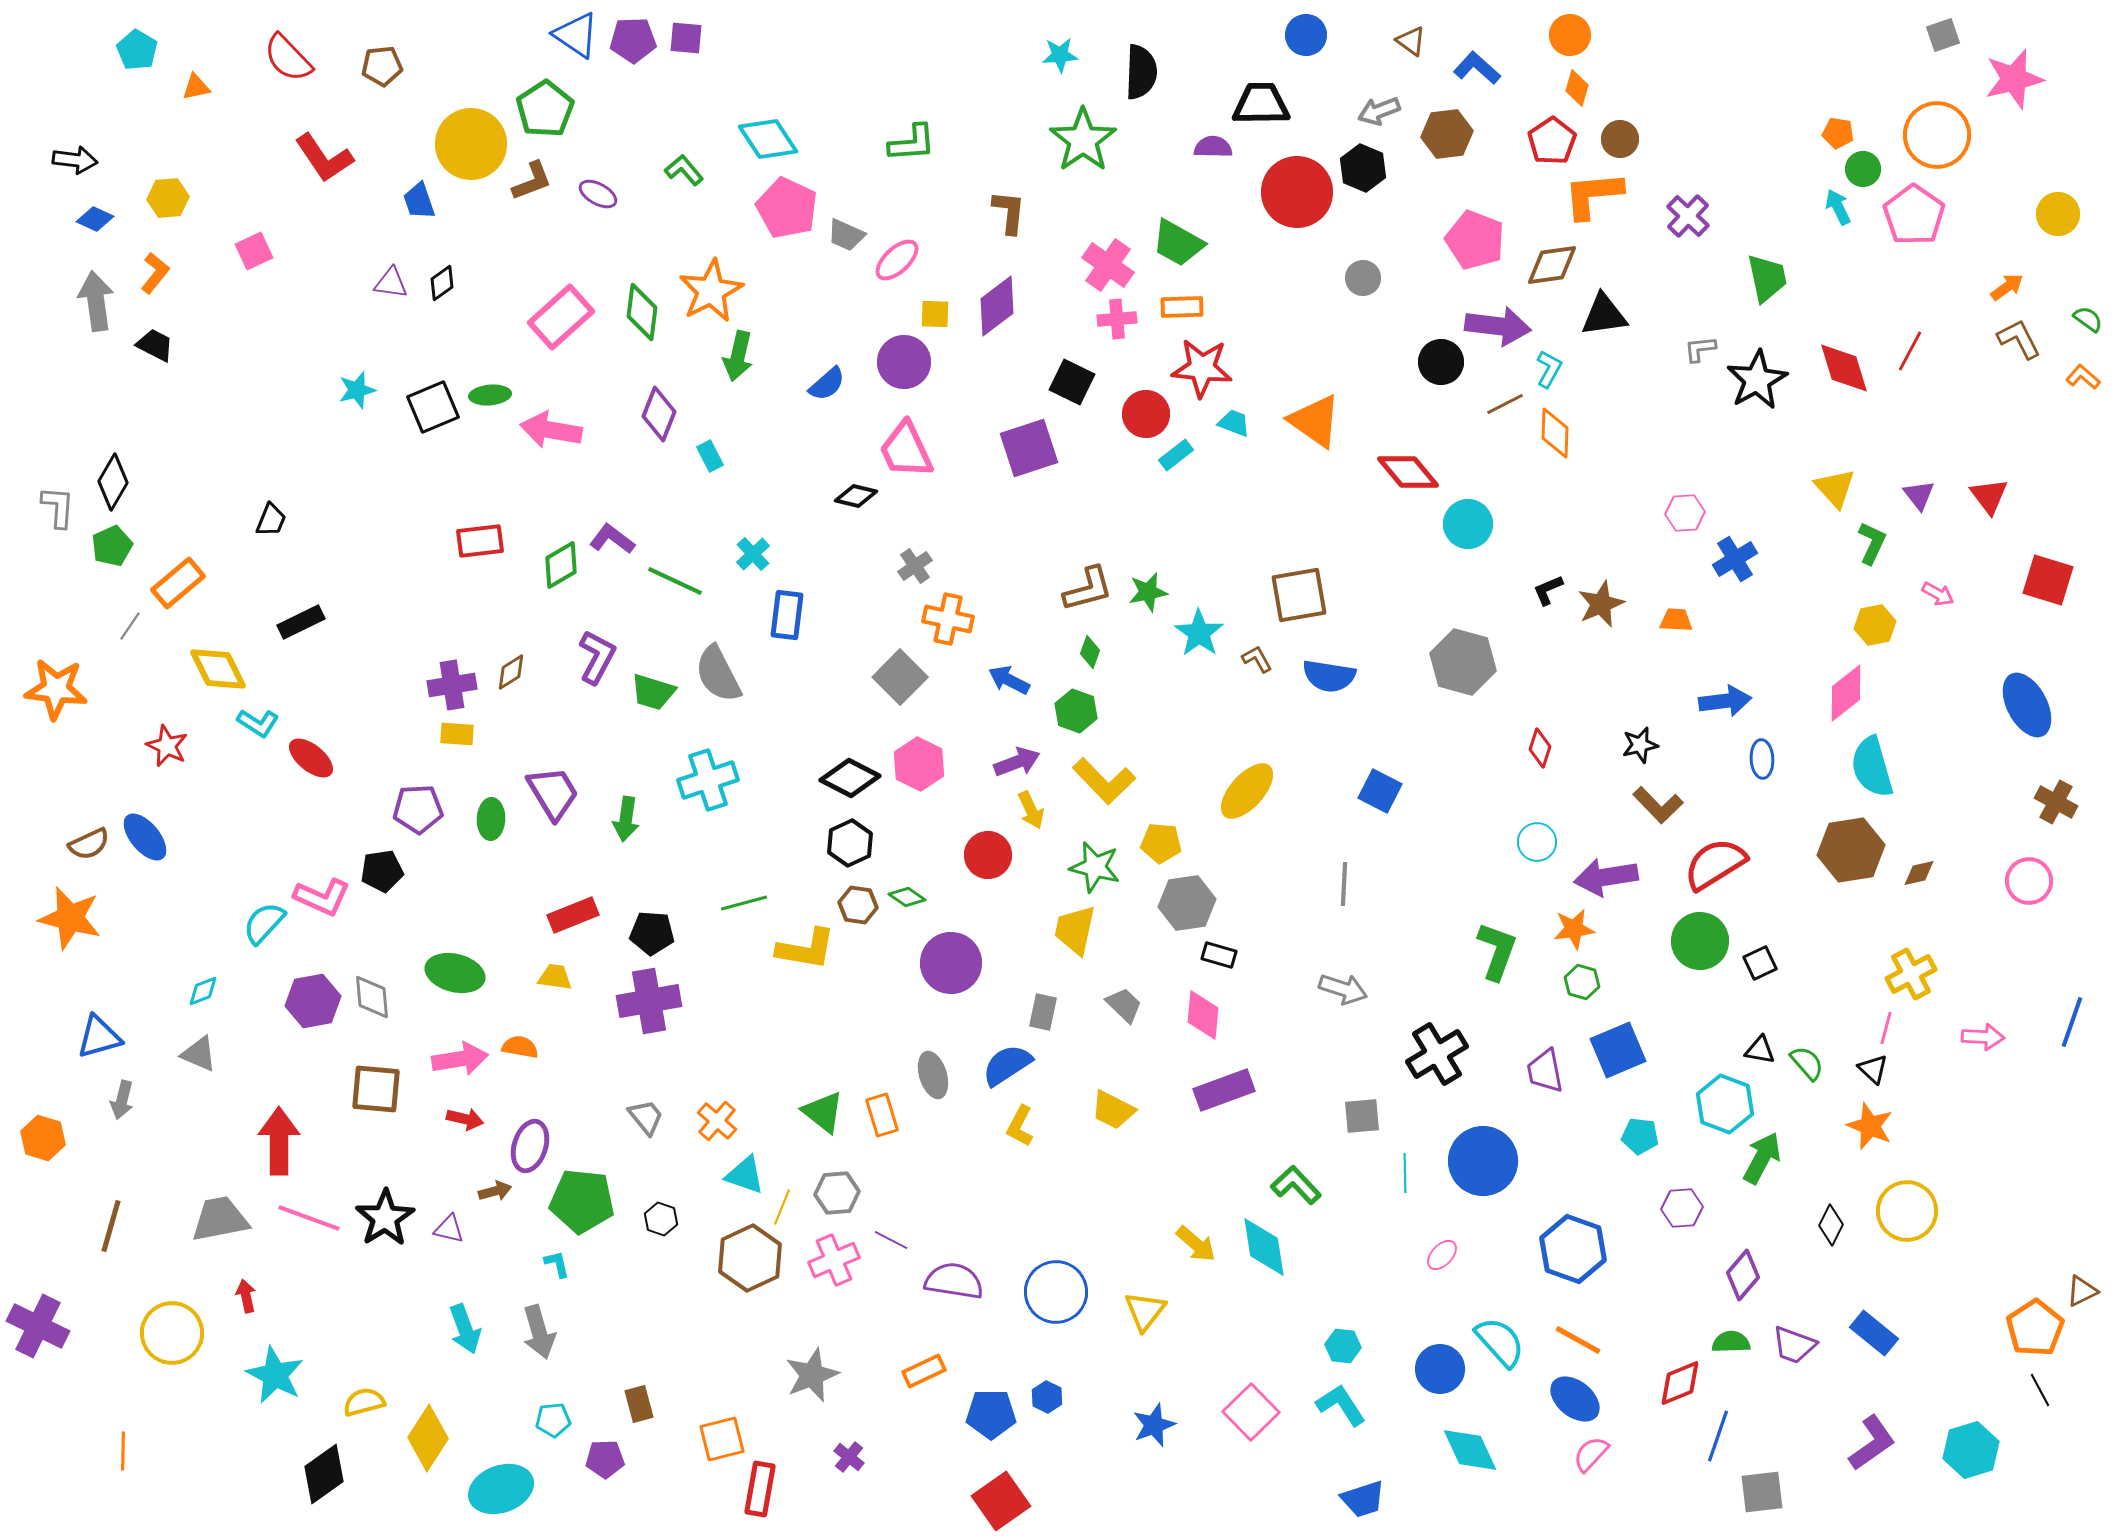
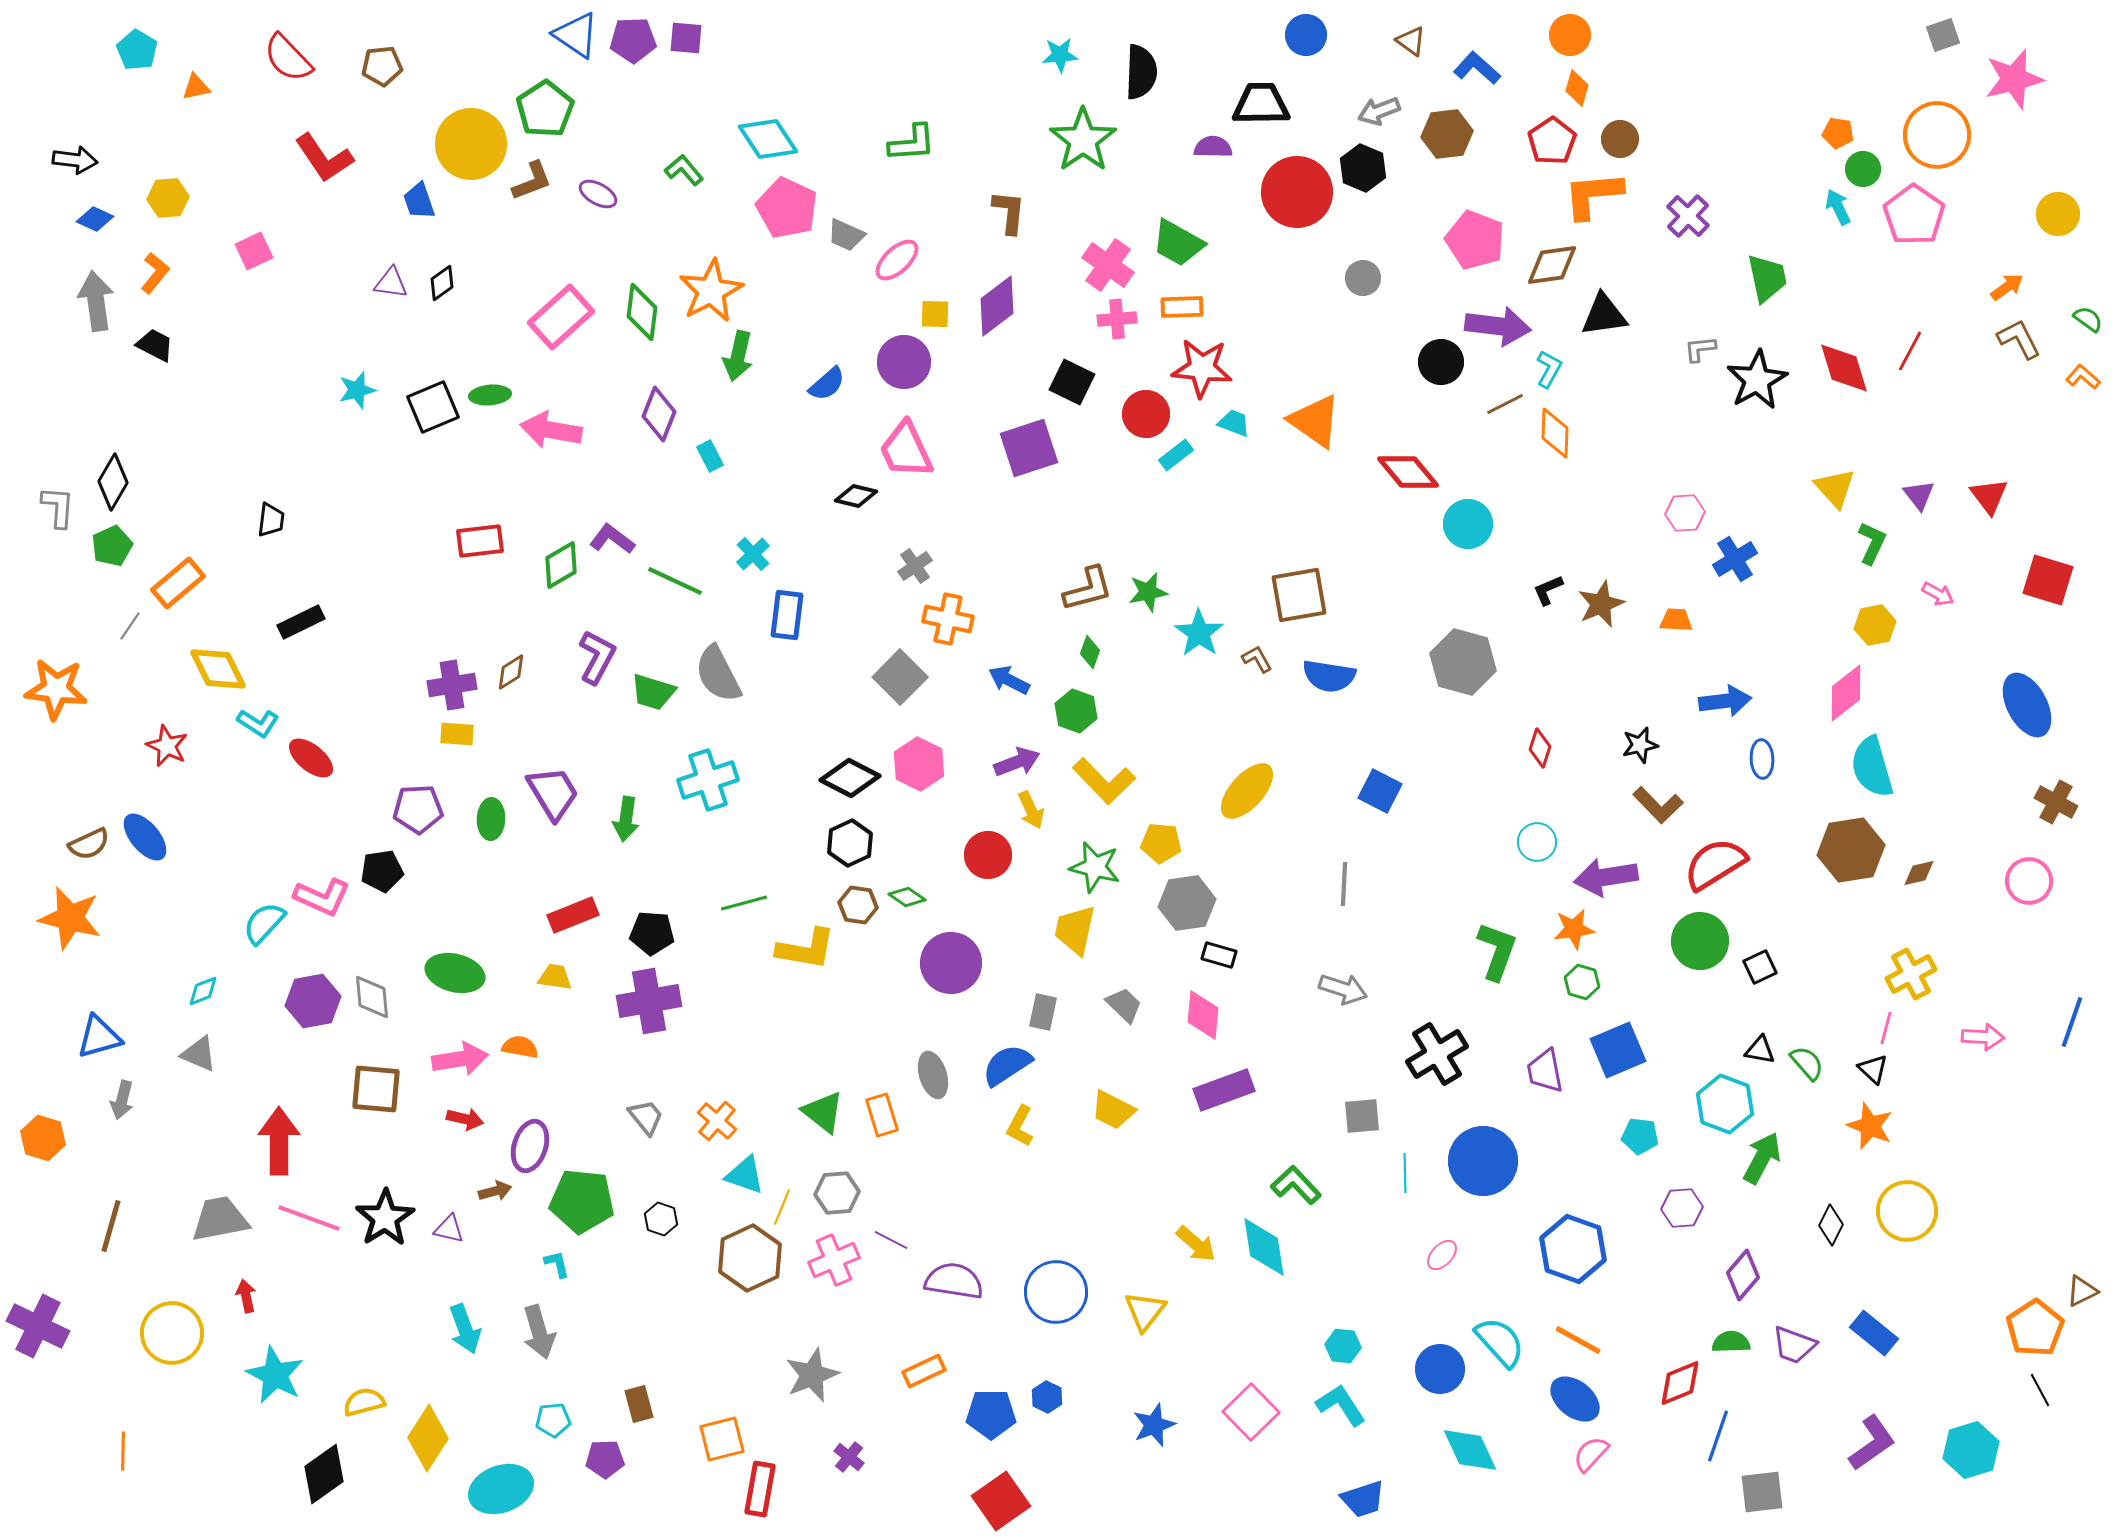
black trapezoid at (271, 520): rotated 15 degrees counterclockwise
black square at (1760, 963): moved 4 px down
